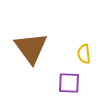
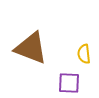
brown triangle: rotated 33 degrees counterclockwise
